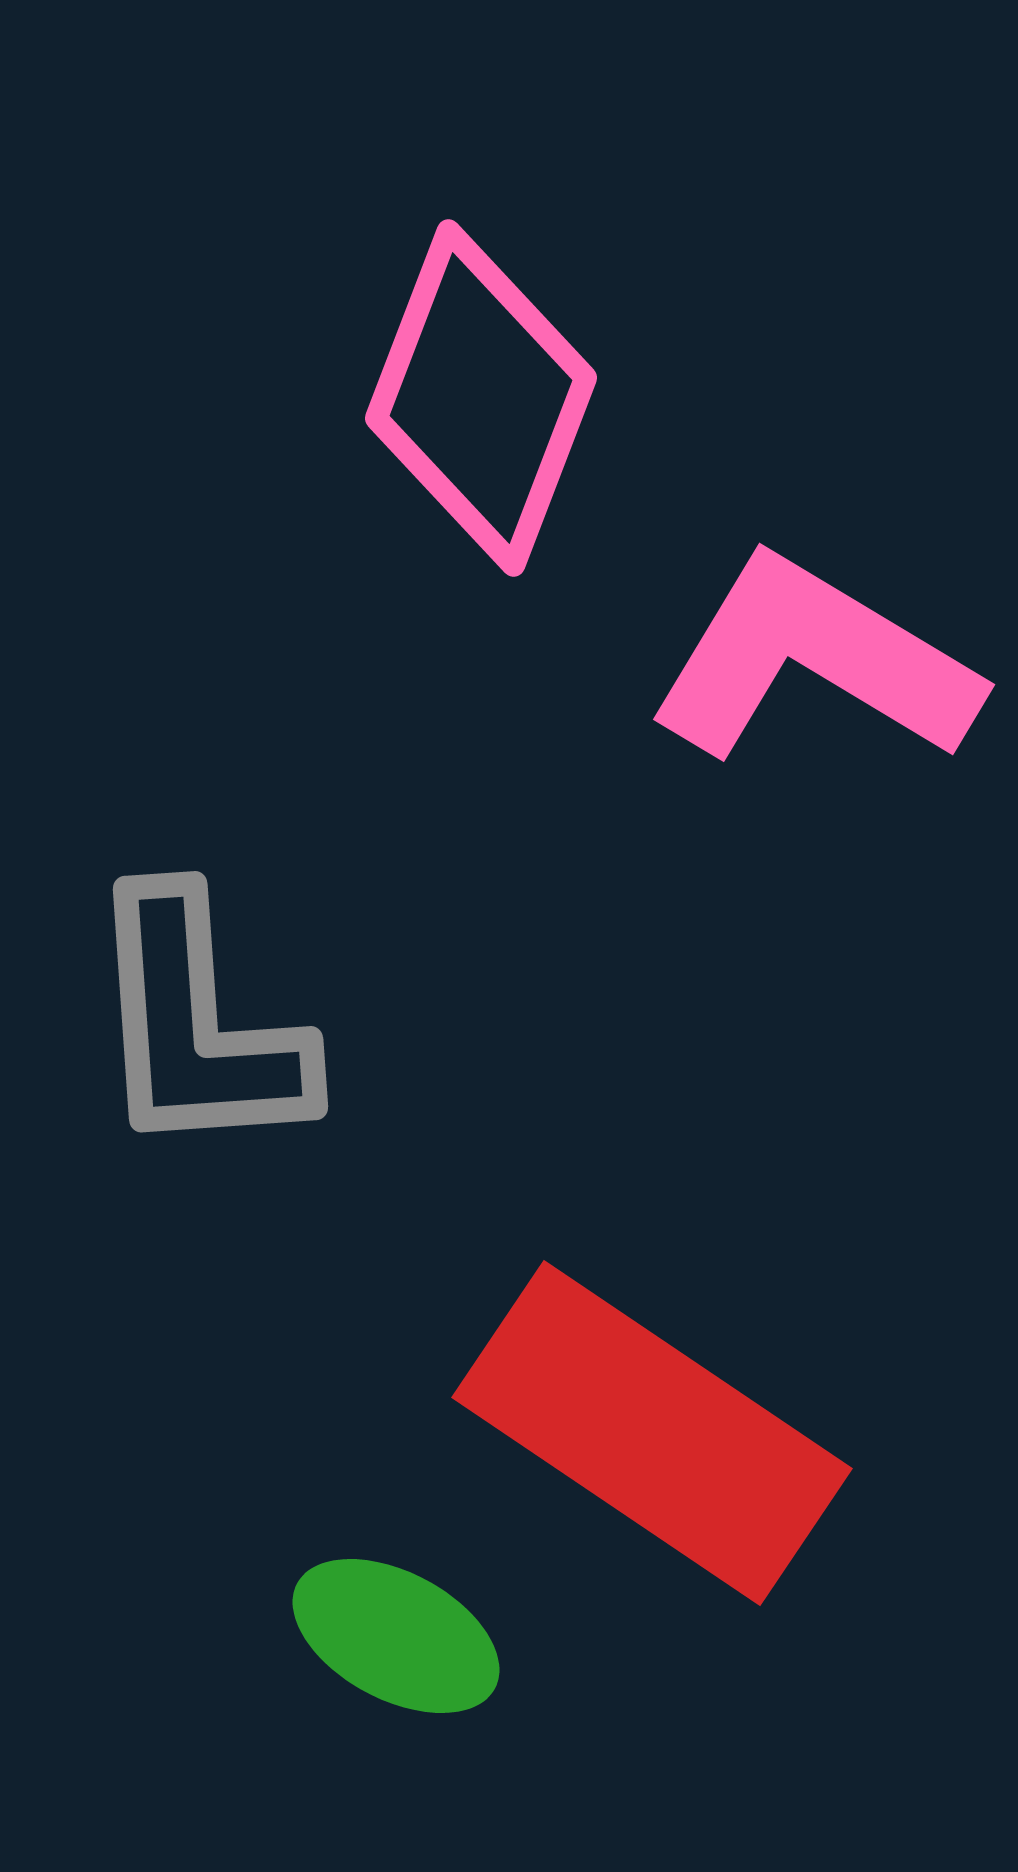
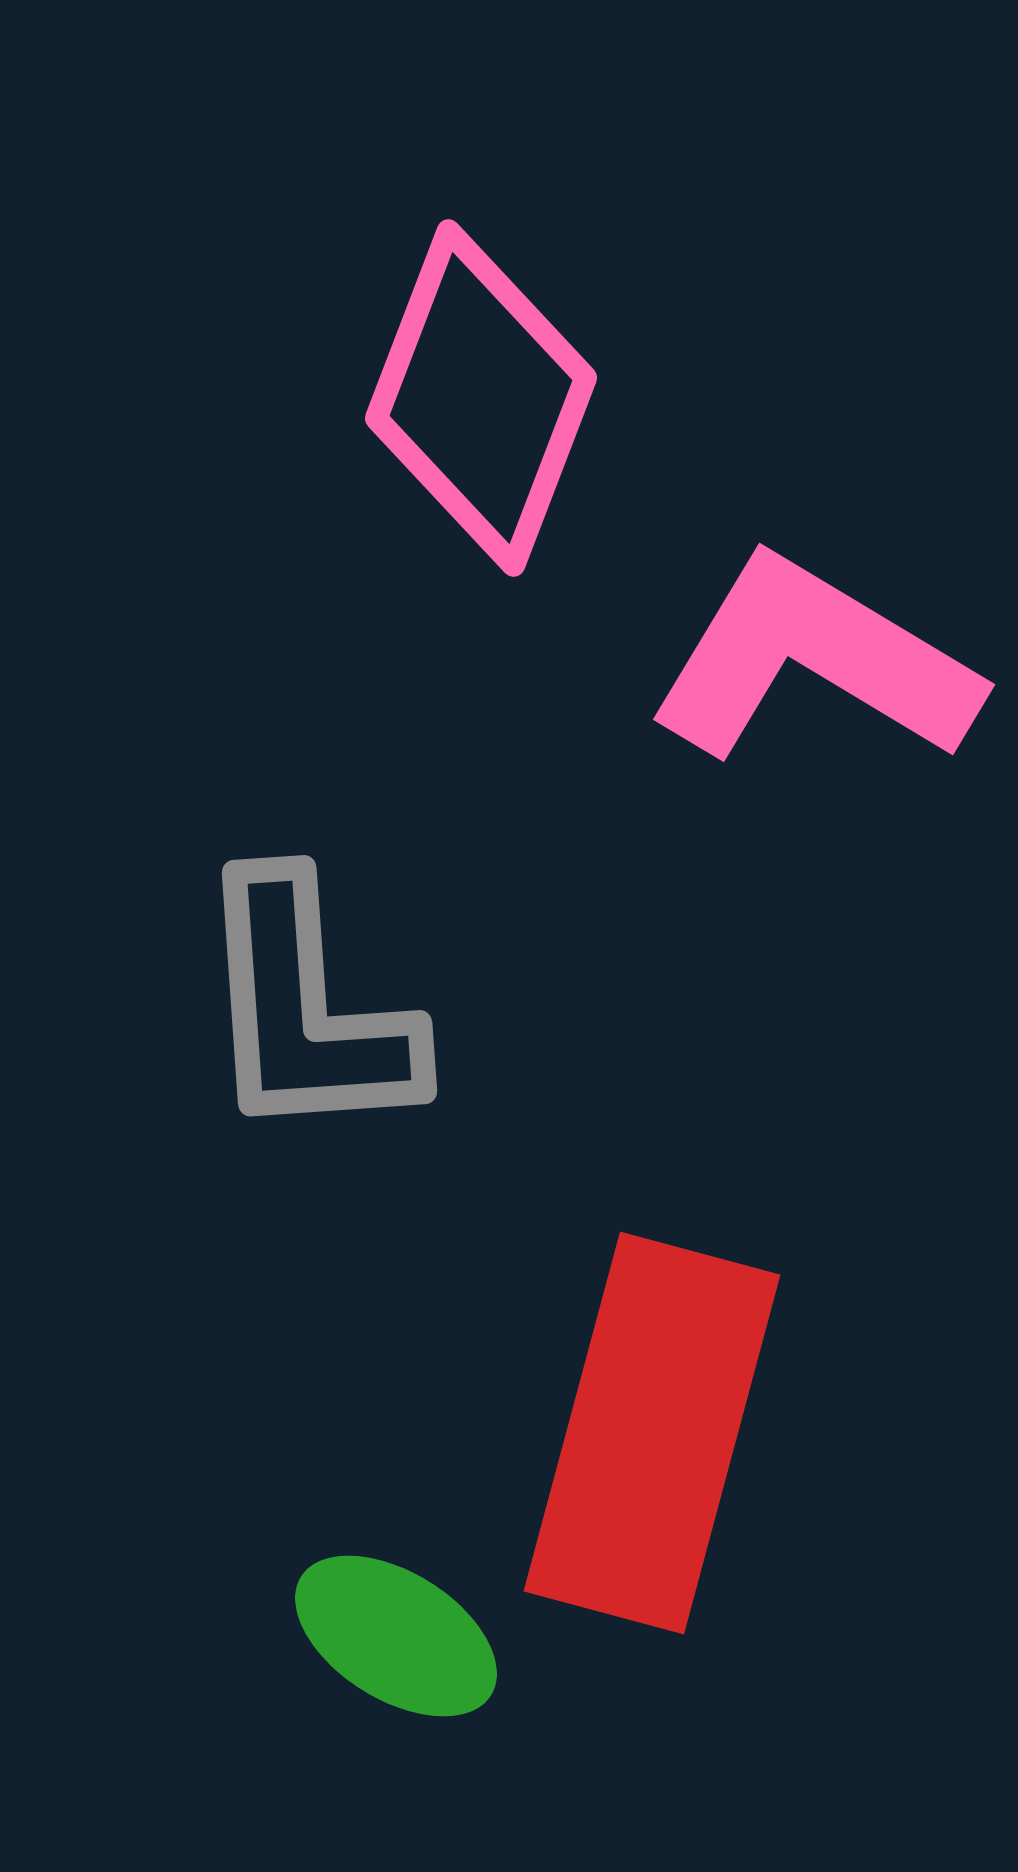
gray L-shape: moved 109 px right, 16 px up
red rectangle: rotated 71 degrees clockwise
green ellipse: rotated 4 degrees clockwise
